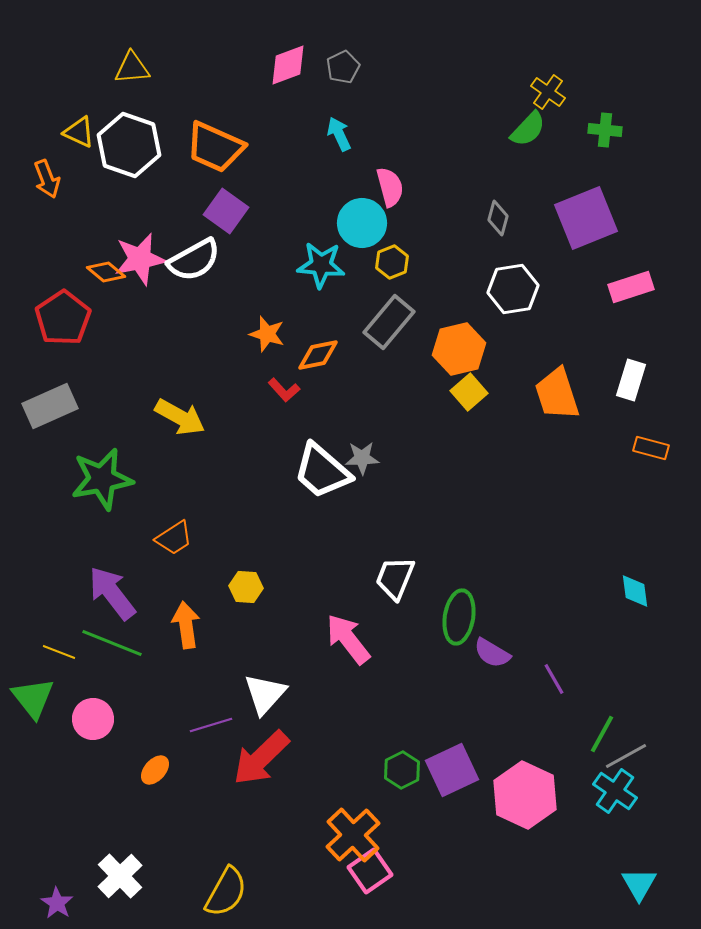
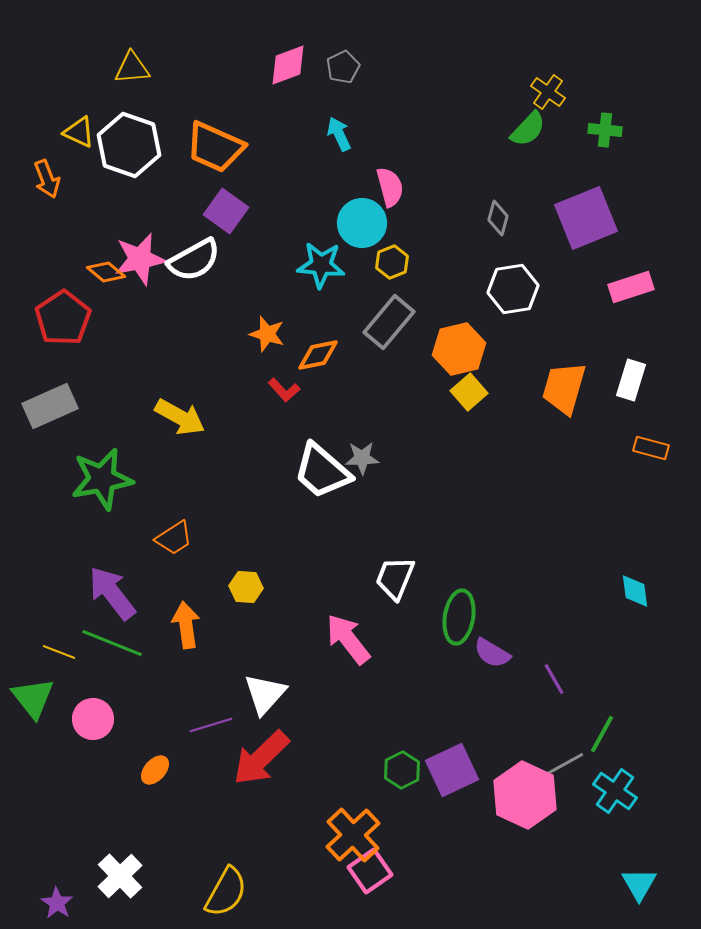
orange trapezoid at (557, 394): moved 7 px right, 6 px up; rotated 34 degrees clockwise
gray line at (626, 756): moved 63 px left, 9 px down
